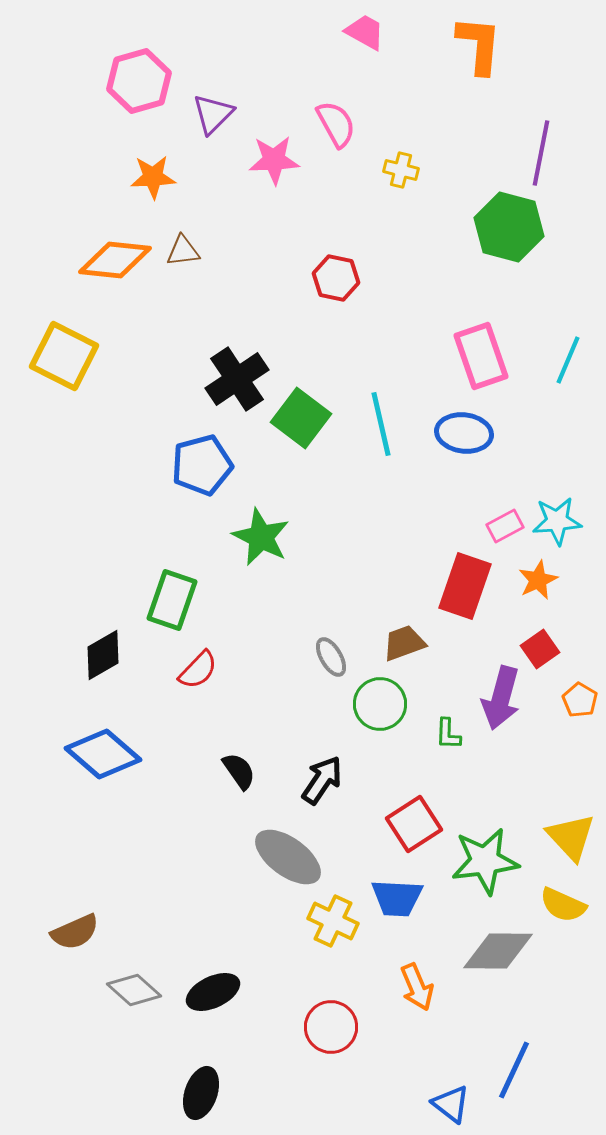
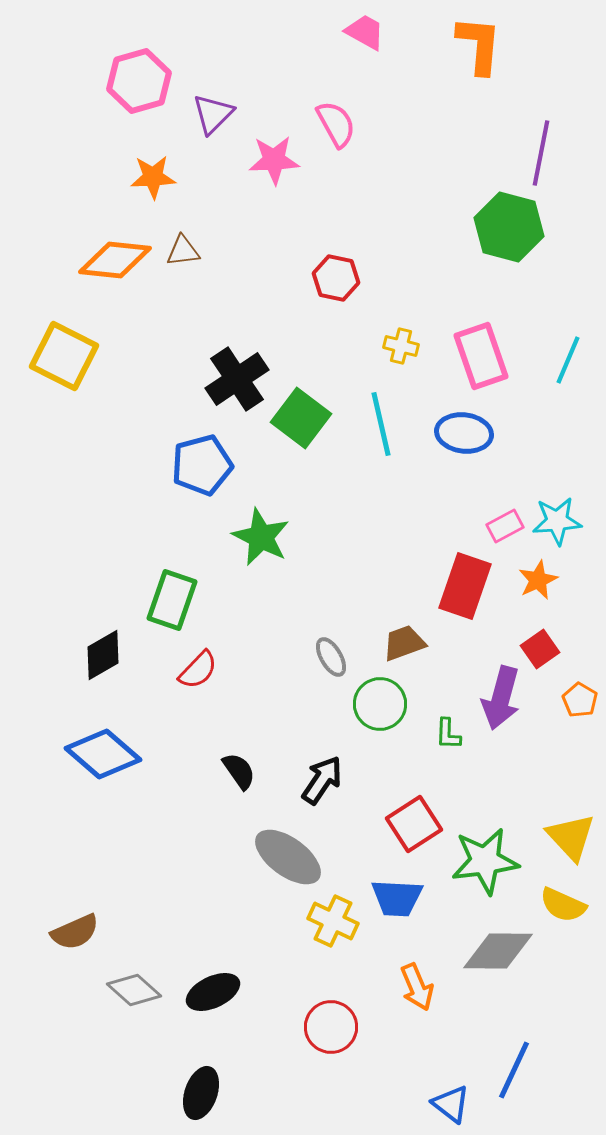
yellow cross at (401, 170): moved 176 px down
